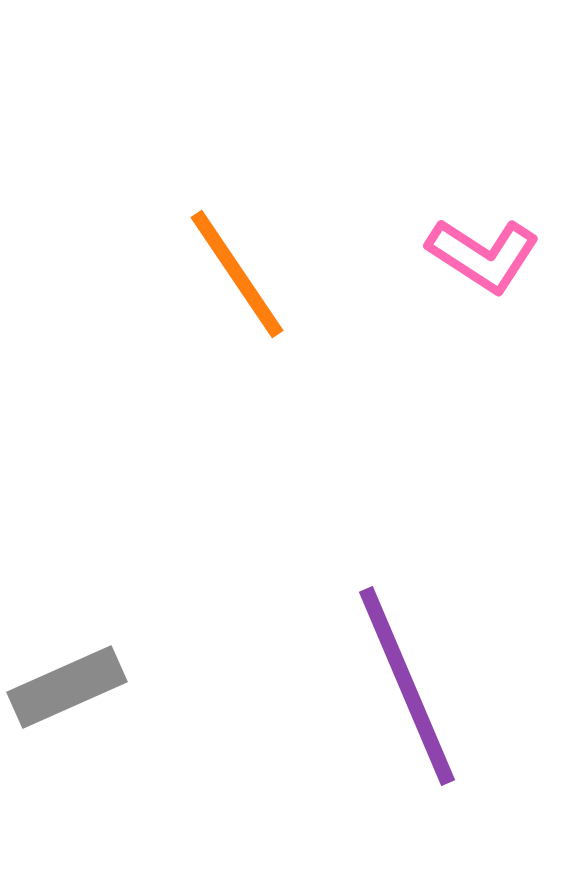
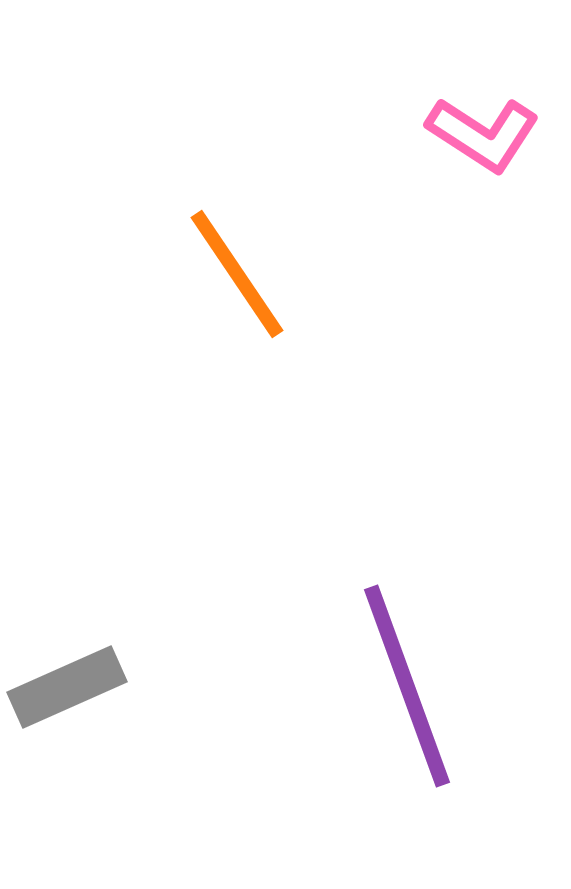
pink L-shape: moved 121 px up
purple line: rotated 3 degrees clockwise
